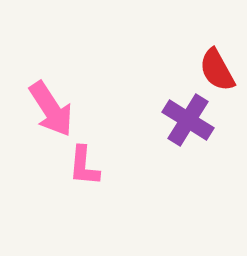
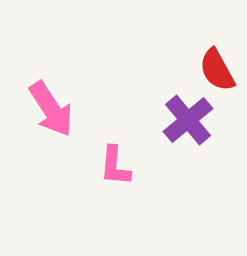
purple cross: rotated 18 degrees clockwise
pink L-shape: moved 31 px right
